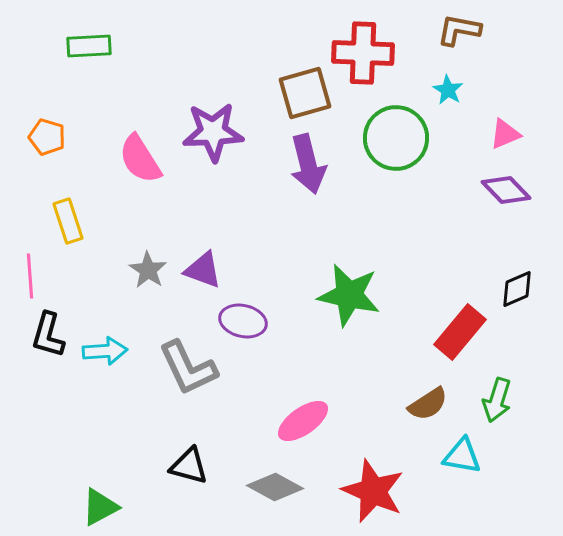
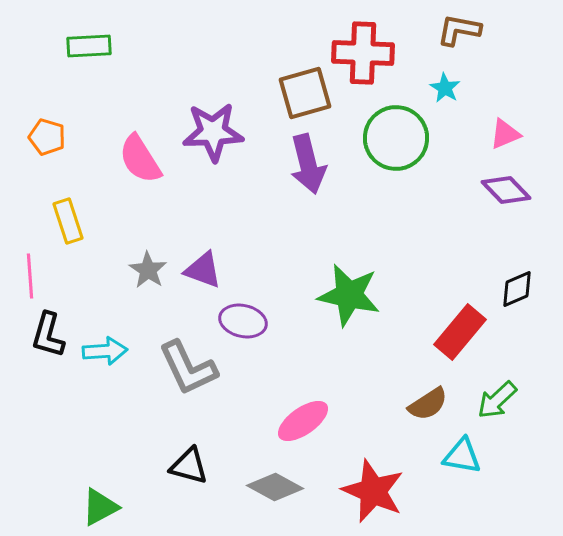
cyan star: moved 3 px left, 2 px up
green arrow: rotated 30 degrees clockwise
